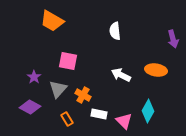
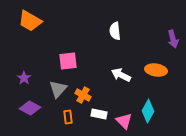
orange trapezoid: moved 22 px left
pink square: rotated 18 degrees counterclockwise
purple star: moved 10 px left, 1 px down
purple diamond: moved 1 px down
orange rectangle: moved 1 px right, 2 px up; rotated 24 degrees clockwise
